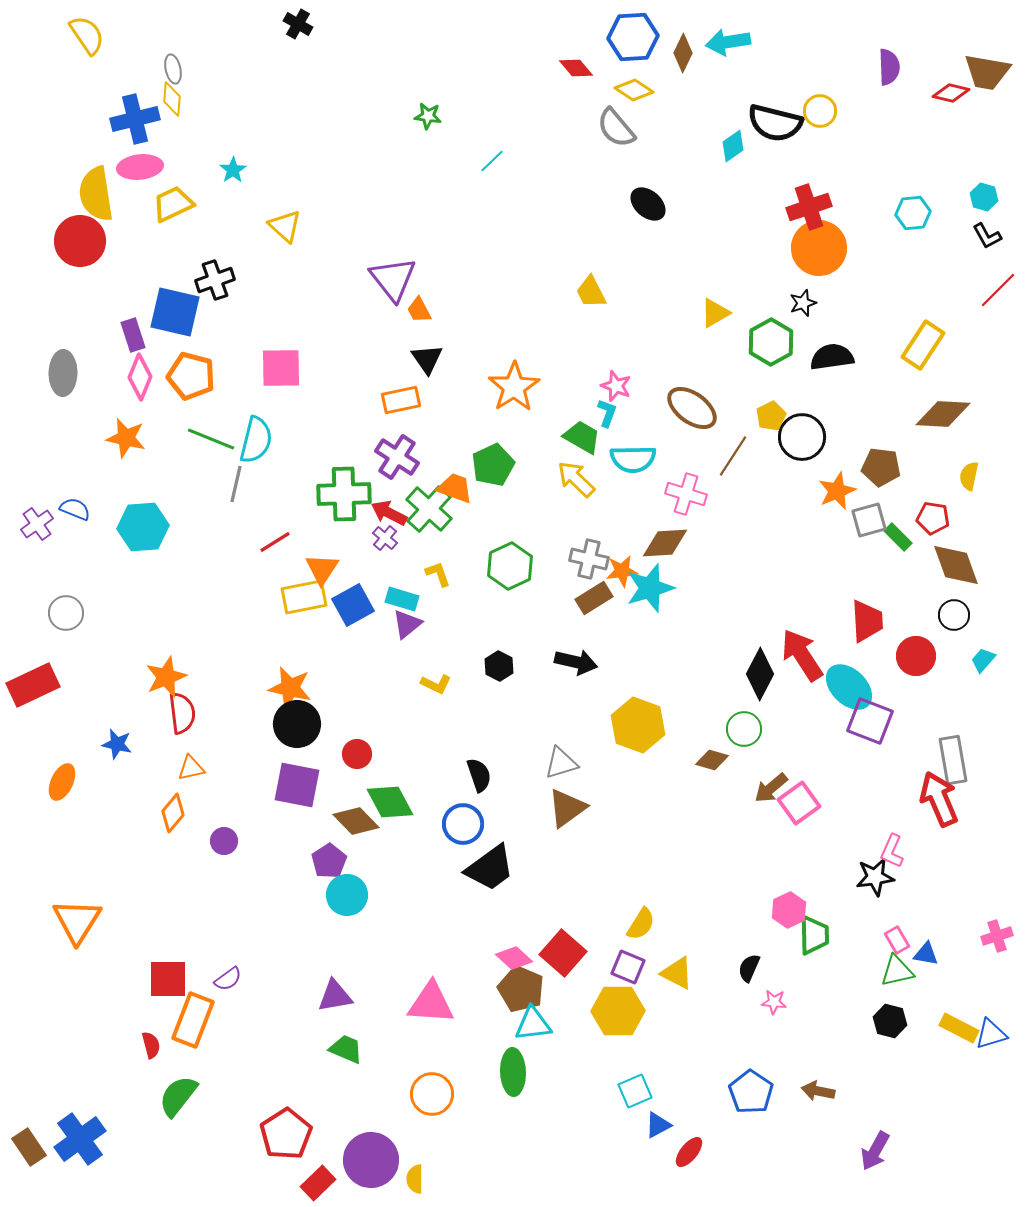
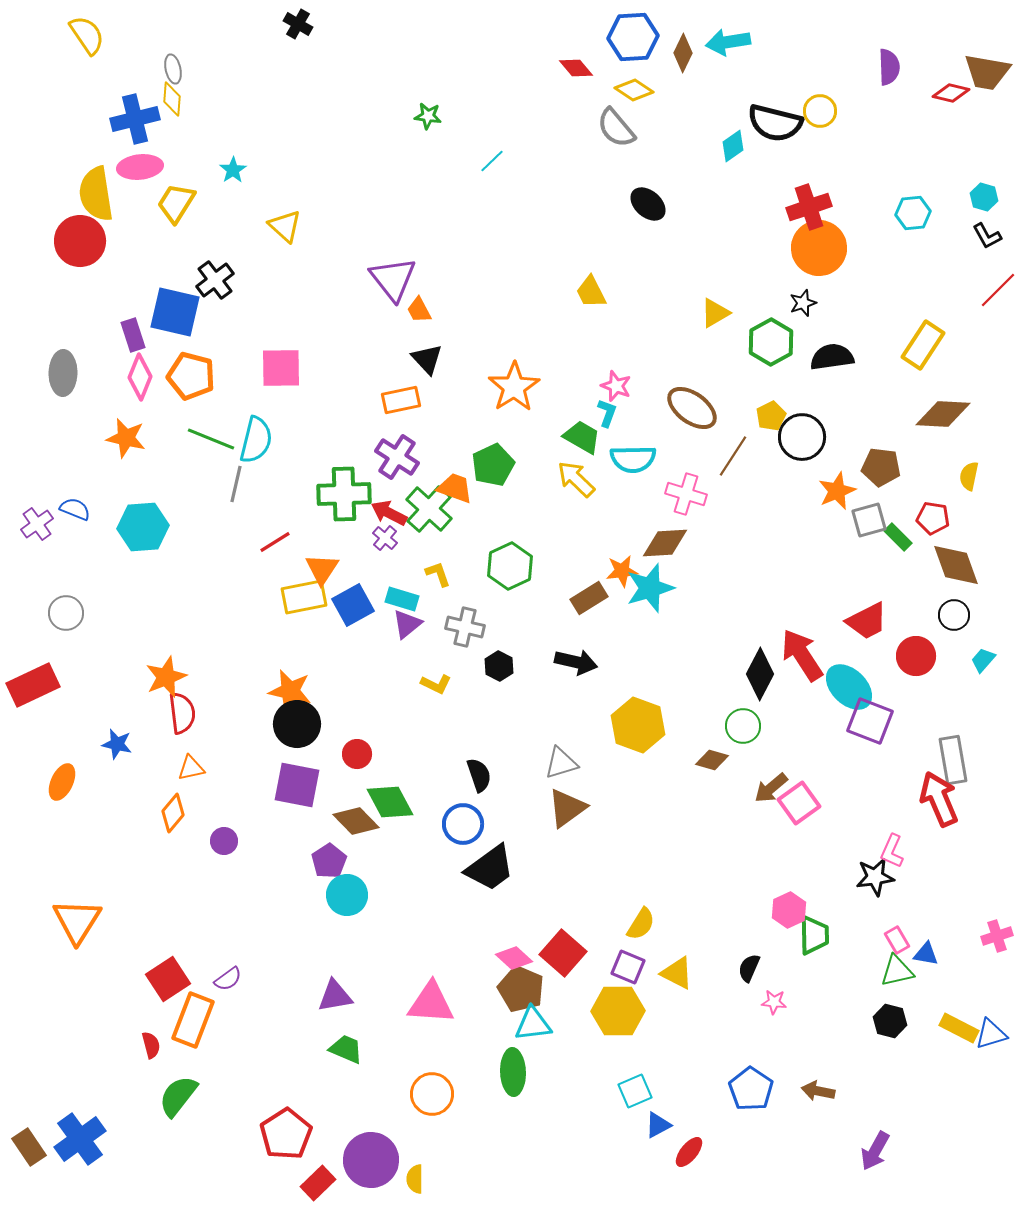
yellow trapezoid at (173, 204): moved 3 px right, 1 px up; rotated 33 degrees counterclockwise
black cross at (215, 280): rotated 18 degrees counterclockwise
black triangle at (427, 359): rotated 8 degrees counterclockwise
gray cross at (589, 559): moved 124 px left, 68 px down
brown rectangle at (594, 598): moved 5 px left
red trapezoid at (867, 621): rotated 66 degrees clockwise
orange star at (290, 688): moved 3 px down
green circle at (744, 729): moved 1 px left, 3 px up
red square at (168, 979): rotated 33 degrees counterclockwise
blue pentagon at (751, 1092): moved 3 px up
